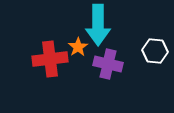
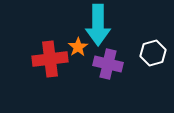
white hexagon: moved 2 px left, 2 px down; rotated 20 degrees counterclockwise
